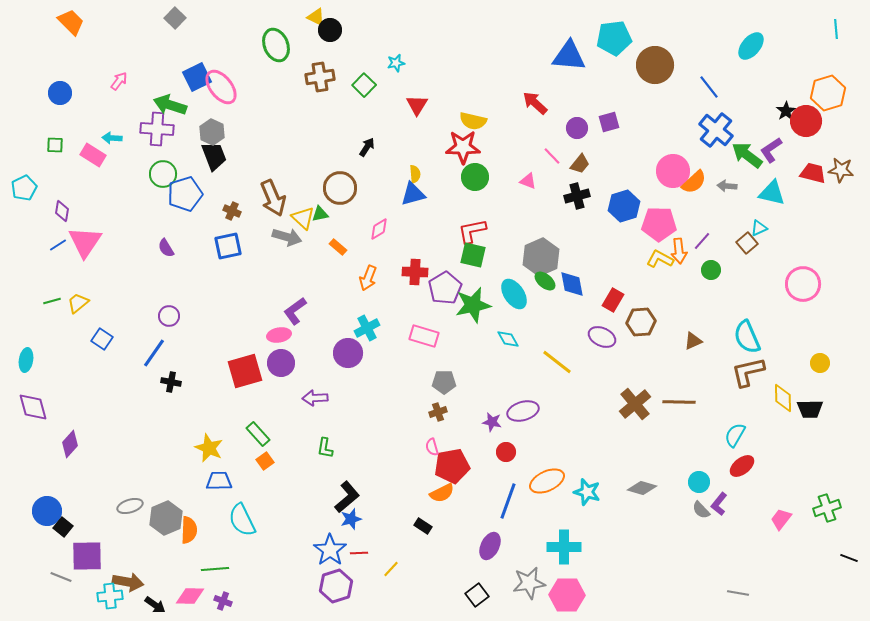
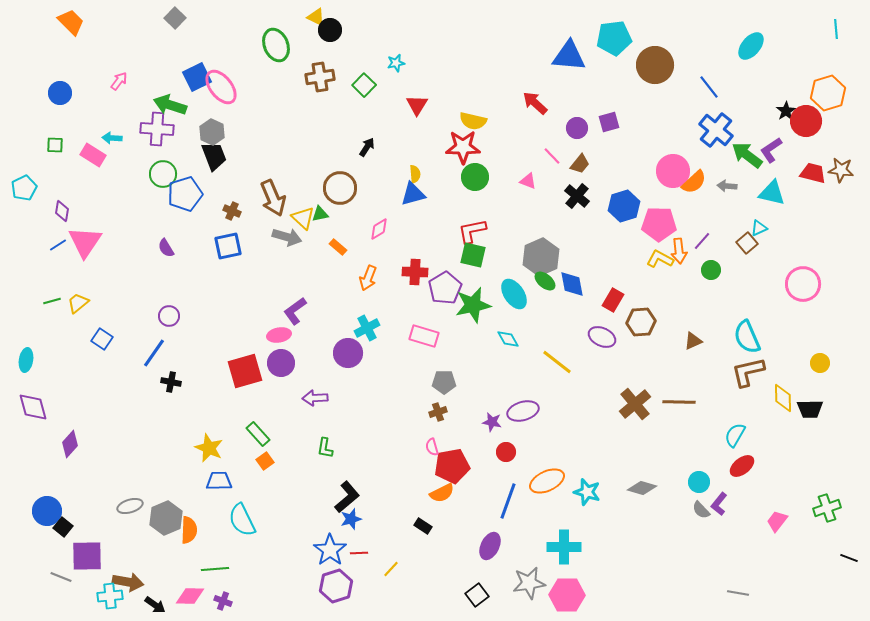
black cross at (577, 196): rotated 35 degrees counterclockwise
pink trapezoid at (781, 519): moved 4 px left, 2 px down
